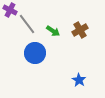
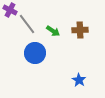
brown cross: rotated 28 degrees clockwise
